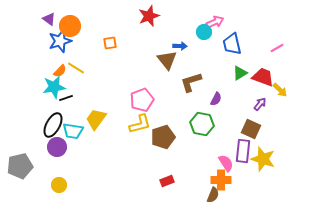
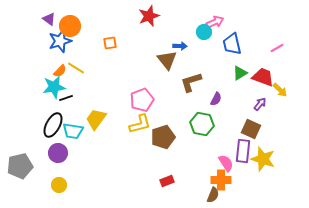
purple circle: moved 1 px right, 6 px down
